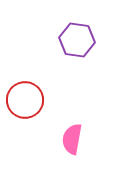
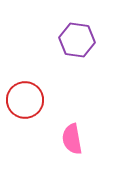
pink semicircle: rotated 20 degrees counterclockwise
